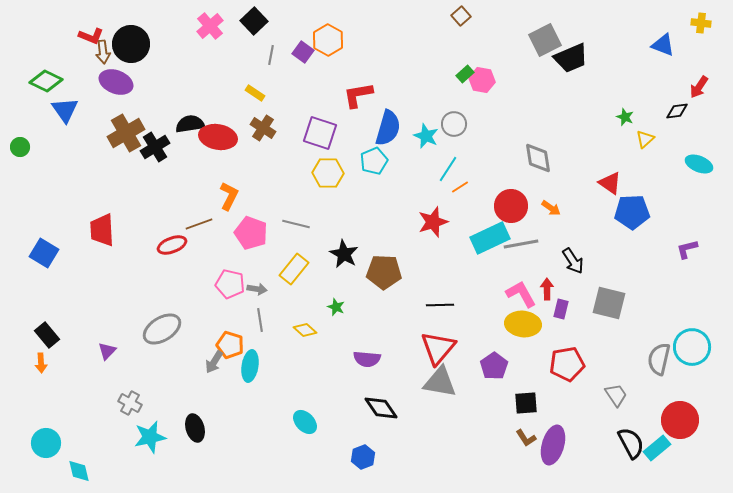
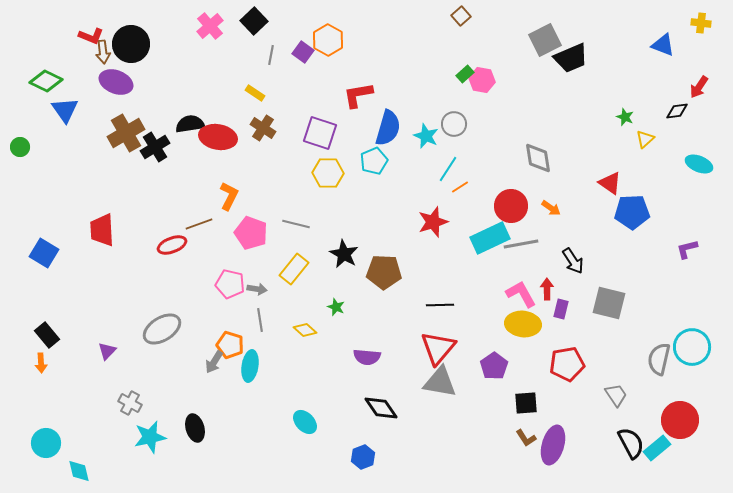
purple semicircle at (367, 359): moved 2 px up
